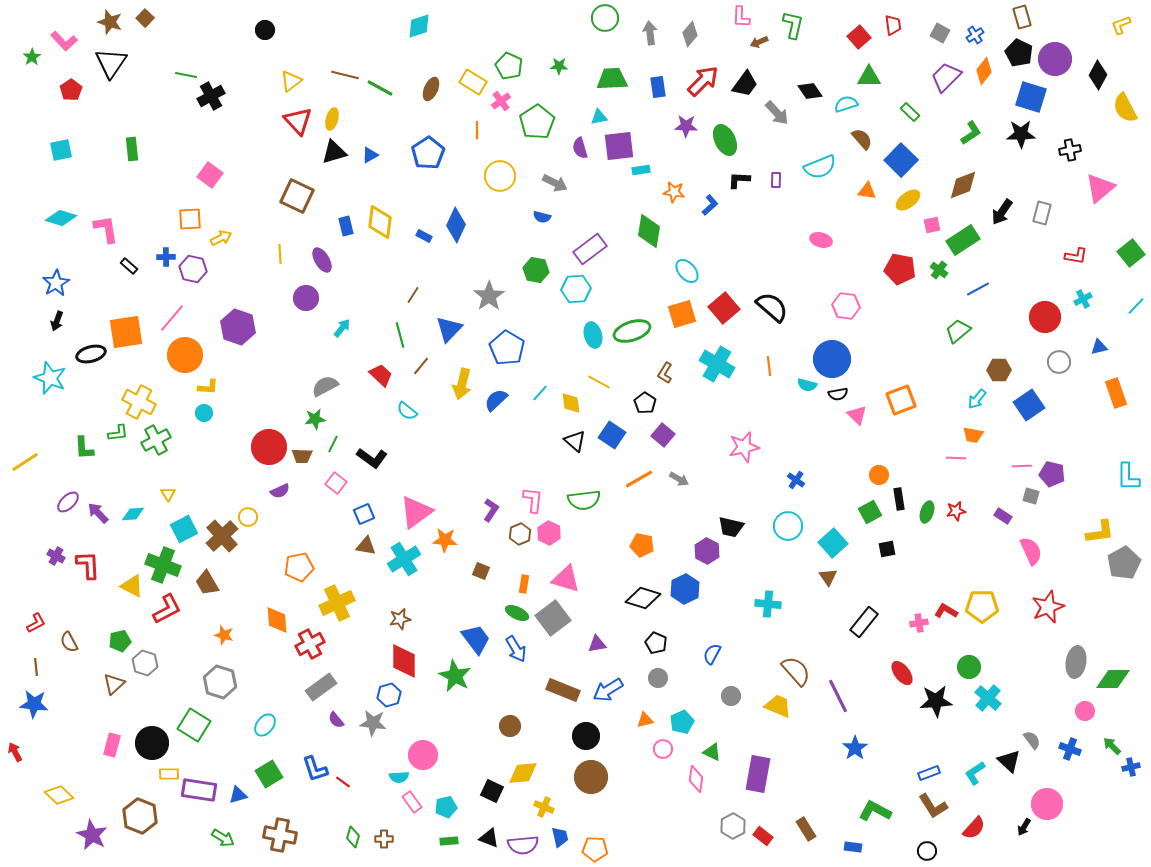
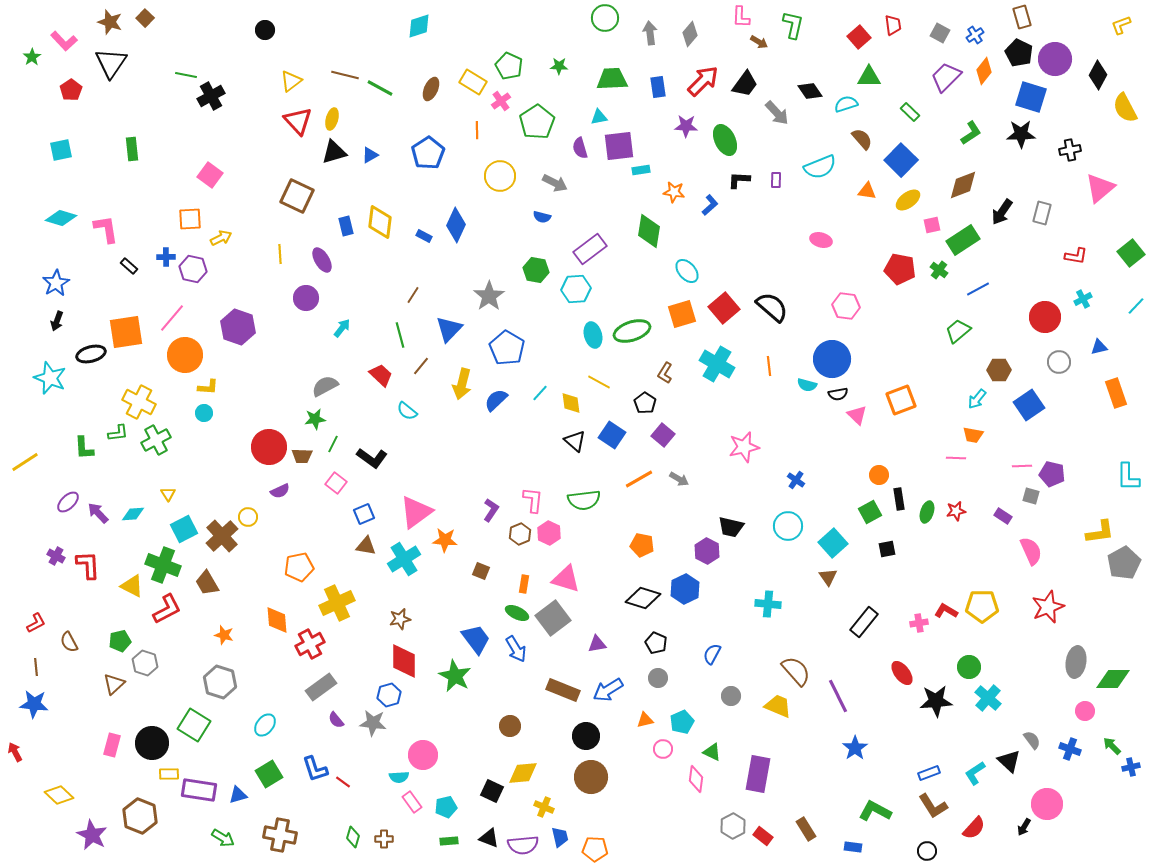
brown arrow at (759, 42): rotated 126 degrees counterclockwise
